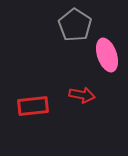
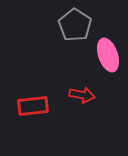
pink ellipse: moved 1 px right
